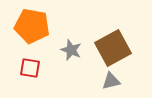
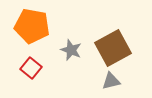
red square: moved 1 px right; rotated 30 degrees clockwise
